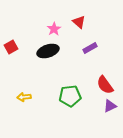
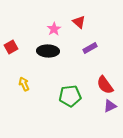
black ellipse: rotated 20 degrees clockwise
yellow arrow: moved 13 px up; rotated 72 degrees clockwise
